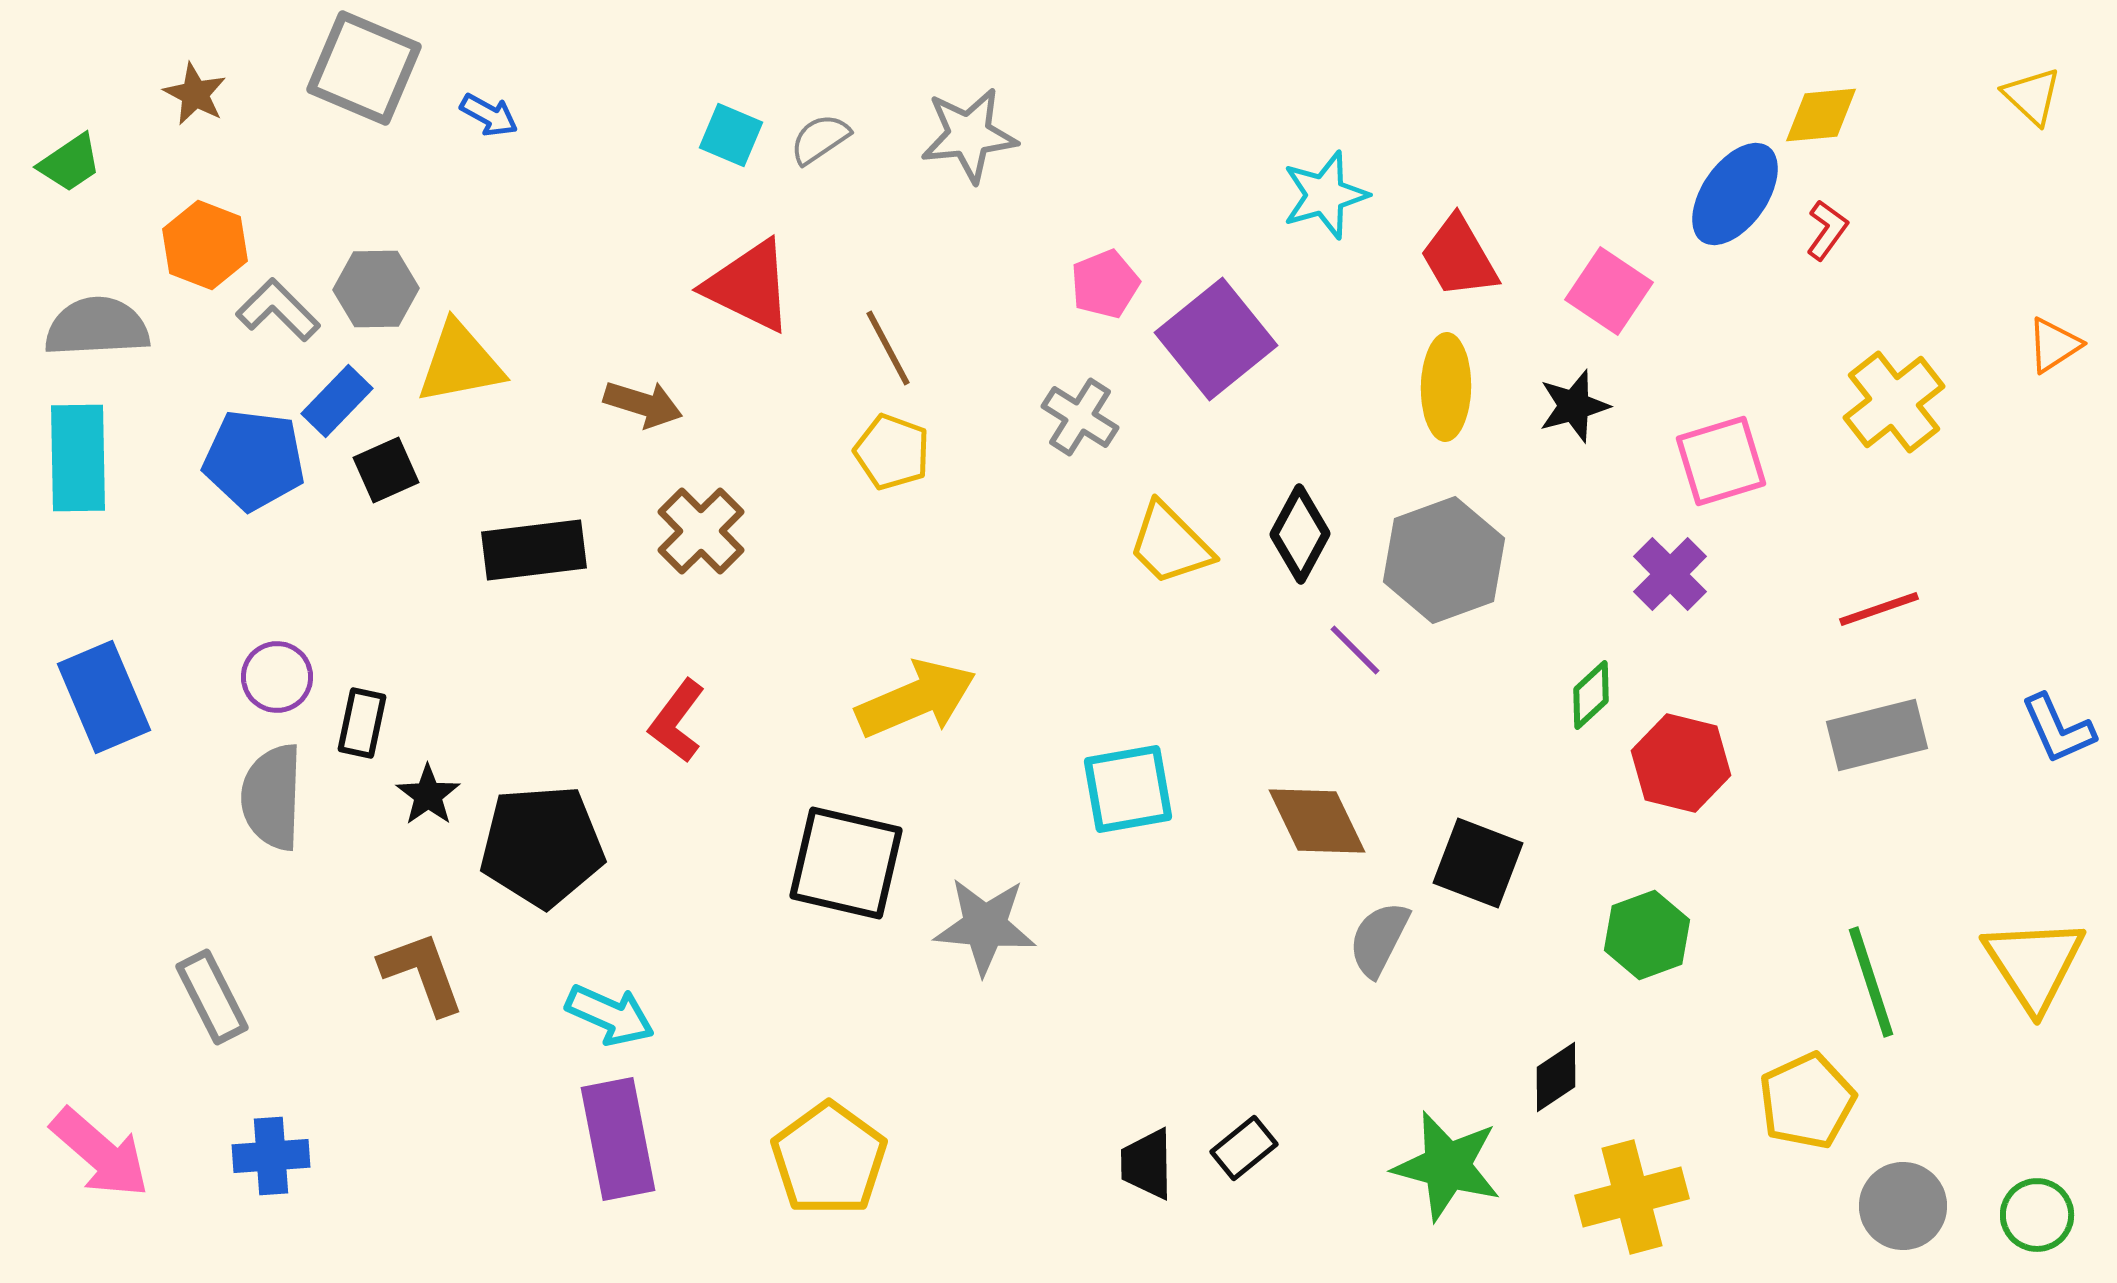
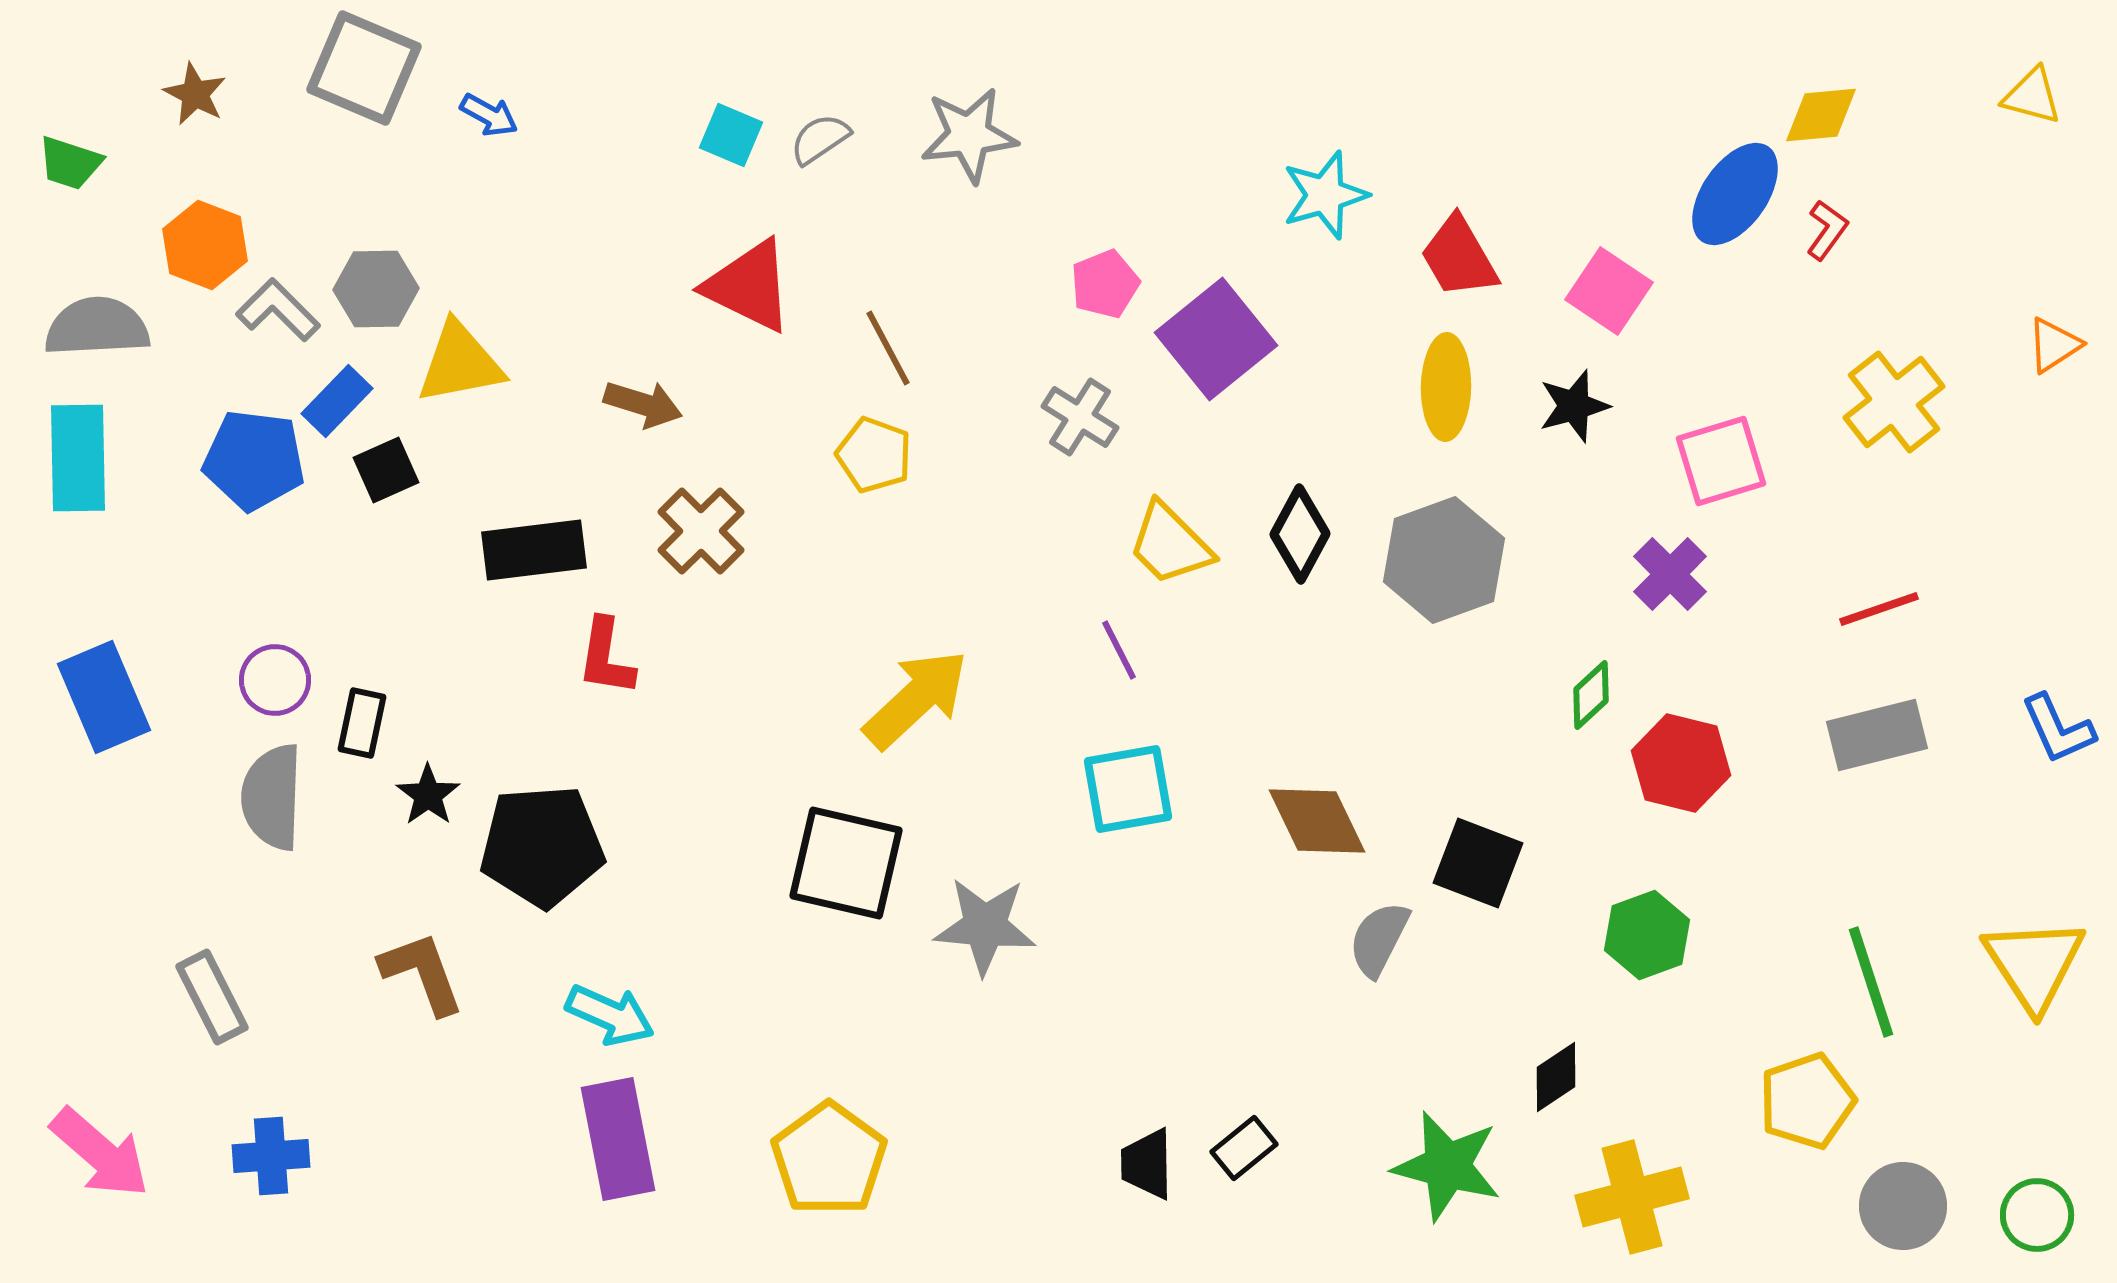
yellow triangle at (2032, 96): rotated 28 degrees counterclockwise
green trapezoid at (70, 163): rotated 52 degrees clockwise
yellow pentagon at (892, 452): moved 18 px left, 3 px down
purple line at (1355, 650): moved 236 px left; rotated 18 degrees clockwise
purple circle at (277, 677): moved 2 px left, 3 px down
yellow arrow at (916, 699): rotated 20 degrees counterclockwise
red L-shape at (677, 721): moved 71 px left, 64 px up; rotated 28 degrees counterclockwise
yellow pentagon at (1807, 1101): rotated 6 degrees clockwise
